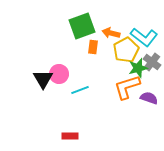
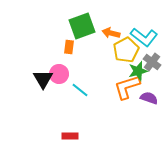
orange rectangle: moved 24 px left
green star: moved 3 px down
cyan line: rotated 60 degrees clockwise
